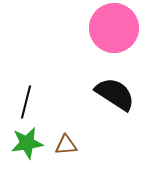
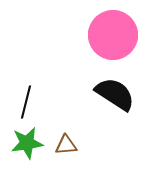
pink circle: moved 1 px left, 7 px down
